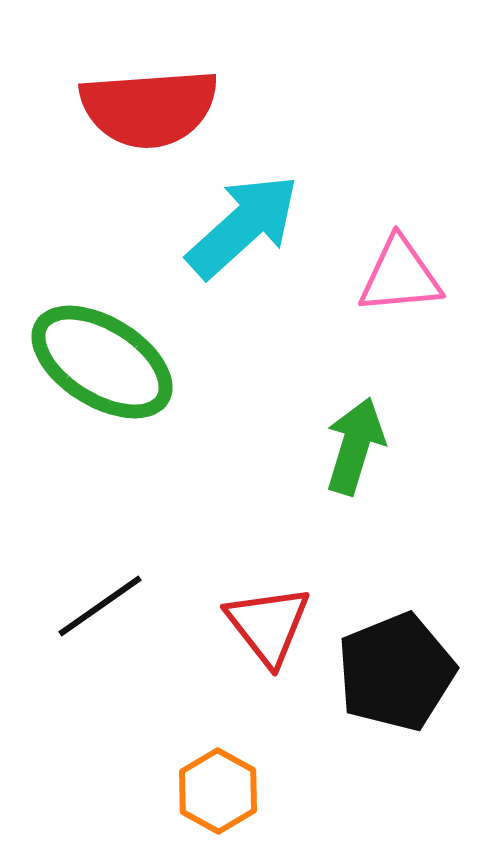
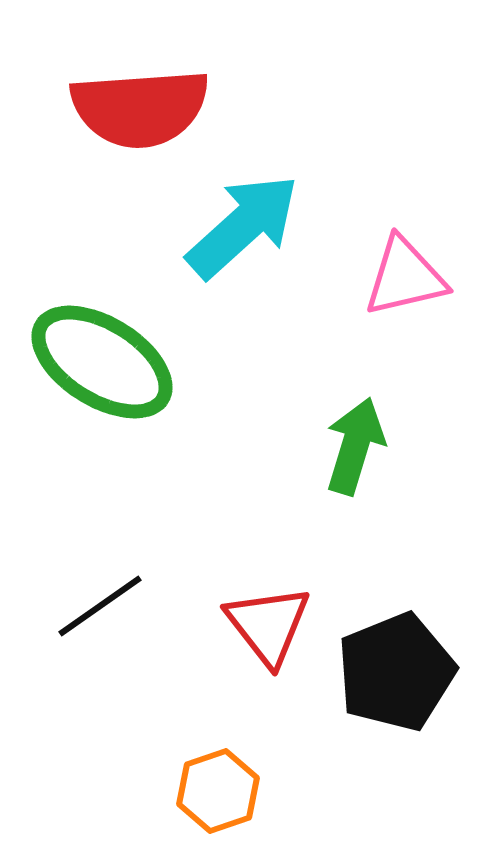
red semicircle: moved 9 px left
pink triangle: moved 5 px right, 1 px down; rotated 8 degrees counterclockwise
orange hexagon: rotated 12 degrees clockwise
